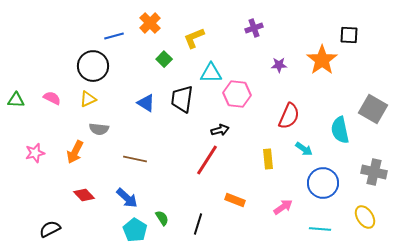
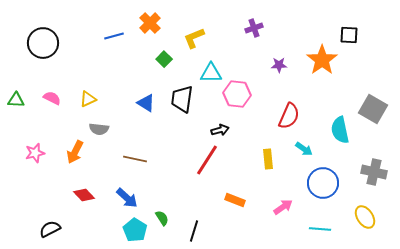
black circle: moved 50 px left, 23 px up
black line: moved 4 px left, 7 px down
